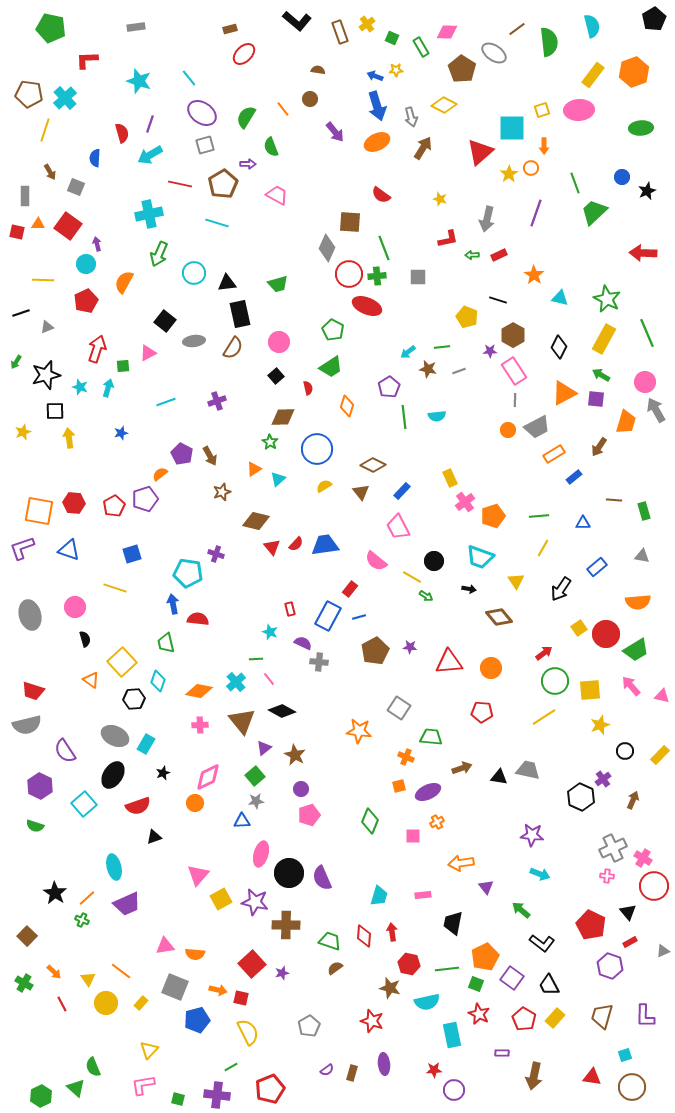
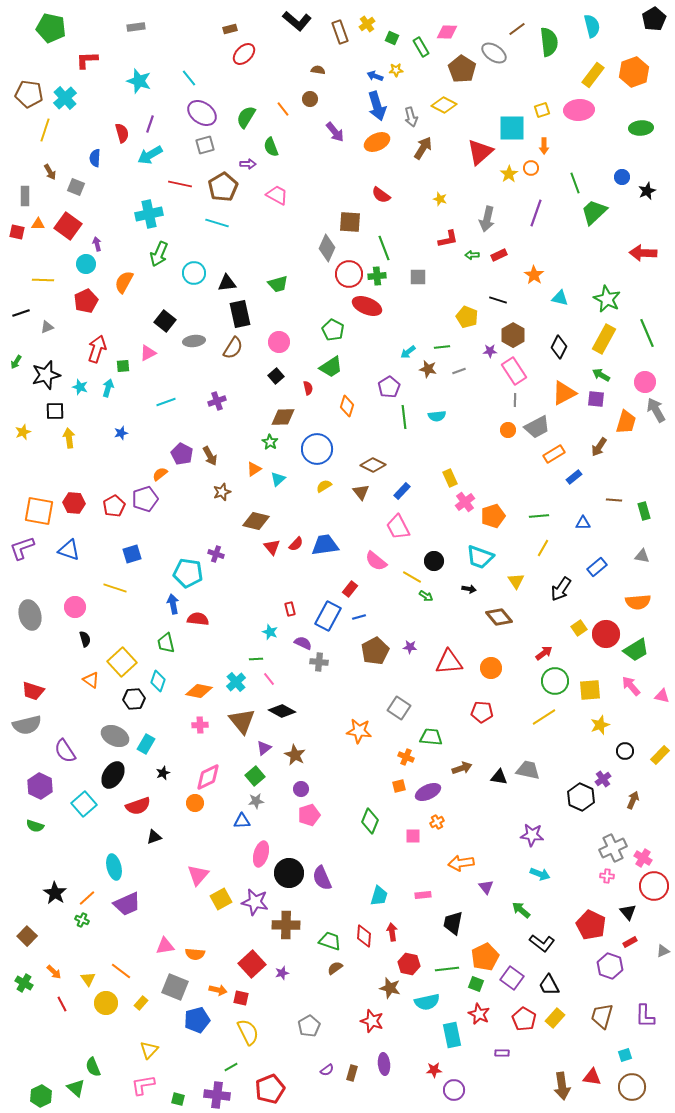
brown pentagon at (223, 184): moved 3 px down
brown arrow at (534, 1076): moved 28 px right, 10 px down; rotated 20 degrees counterclockwise
